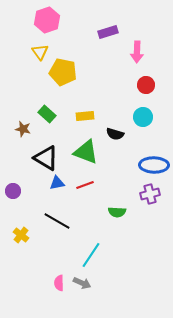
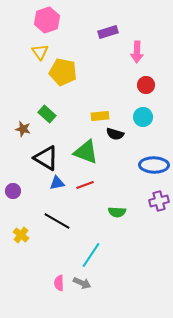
yellow rectangle: moved 15 px right
purple cross: moved 9 px right, 7 px down
